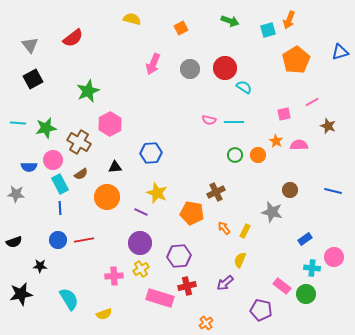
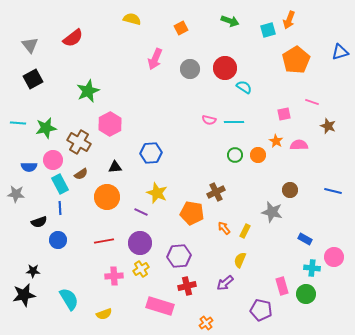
pink arrow at (153, 64): moved 2 px right, 5 px up
pink line at (312, 102): rotated 48 degrees clockwise
blue rectangle at (305, 239): rotated 64 degrees clockwise
red line at (84, 240): moved 20 px right, 1 px down
black semicircle at (14, 242): moved 25 px right, 20 px up
black star at (40, 266): moved 7 px left, 5 px down
pink rectangle at (282, 286): rotated 36 degrees clockwise
black star at (21, 294): moved 3 px right, 1 px down
pink rectangle at (160, 298): moved 8 px down
